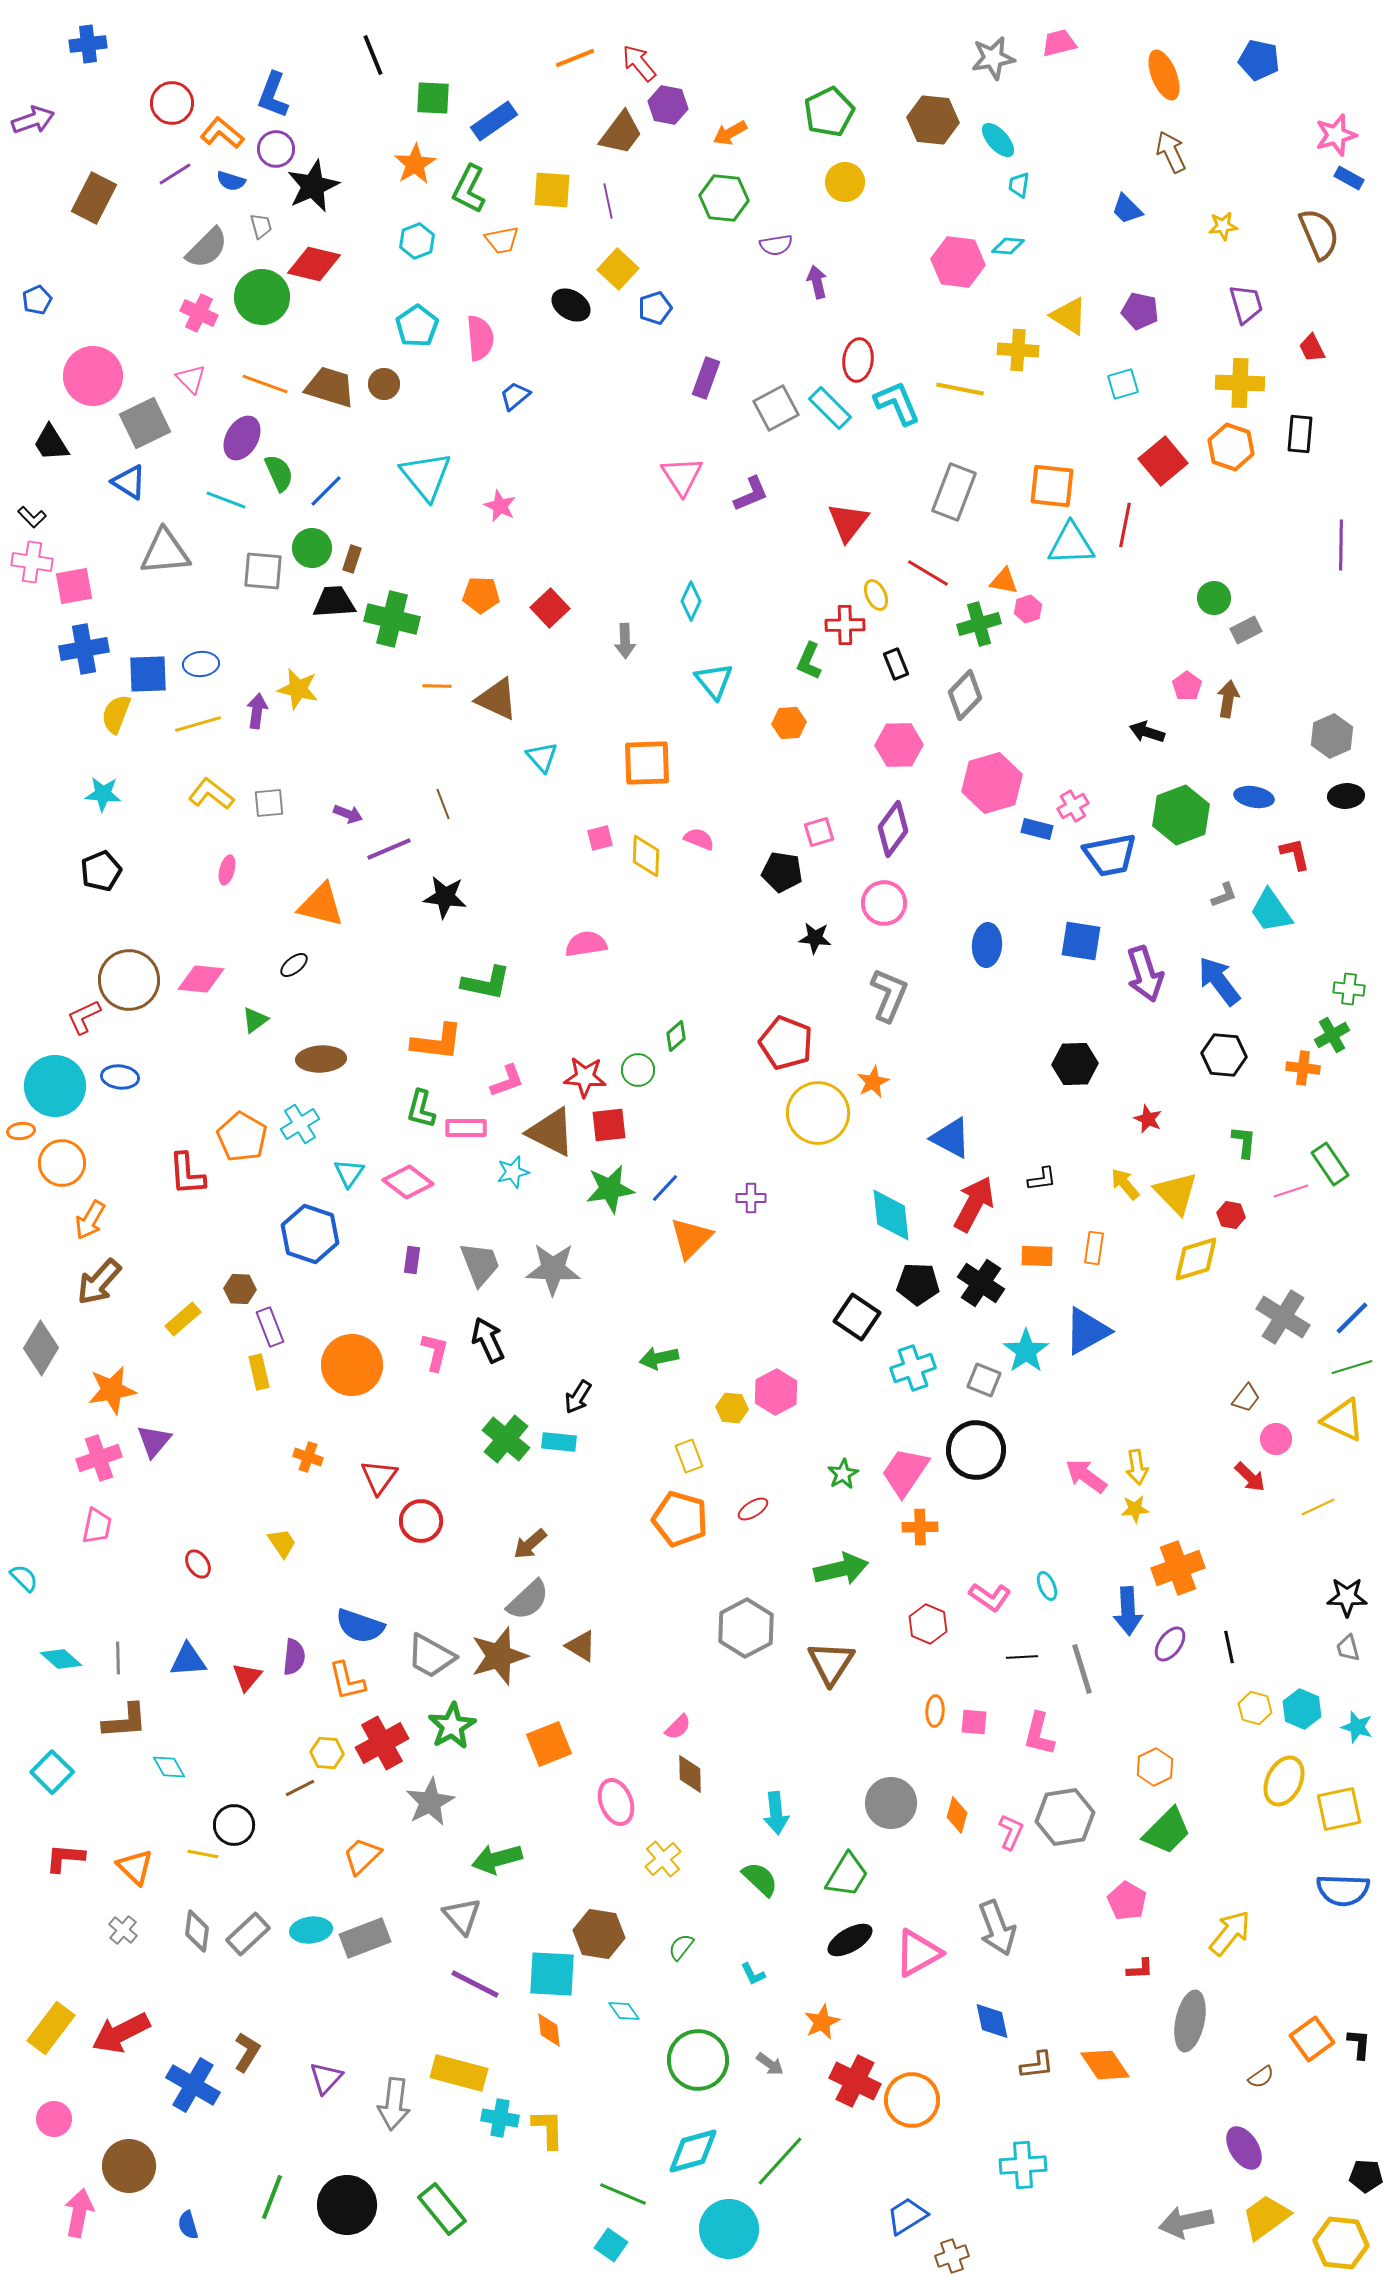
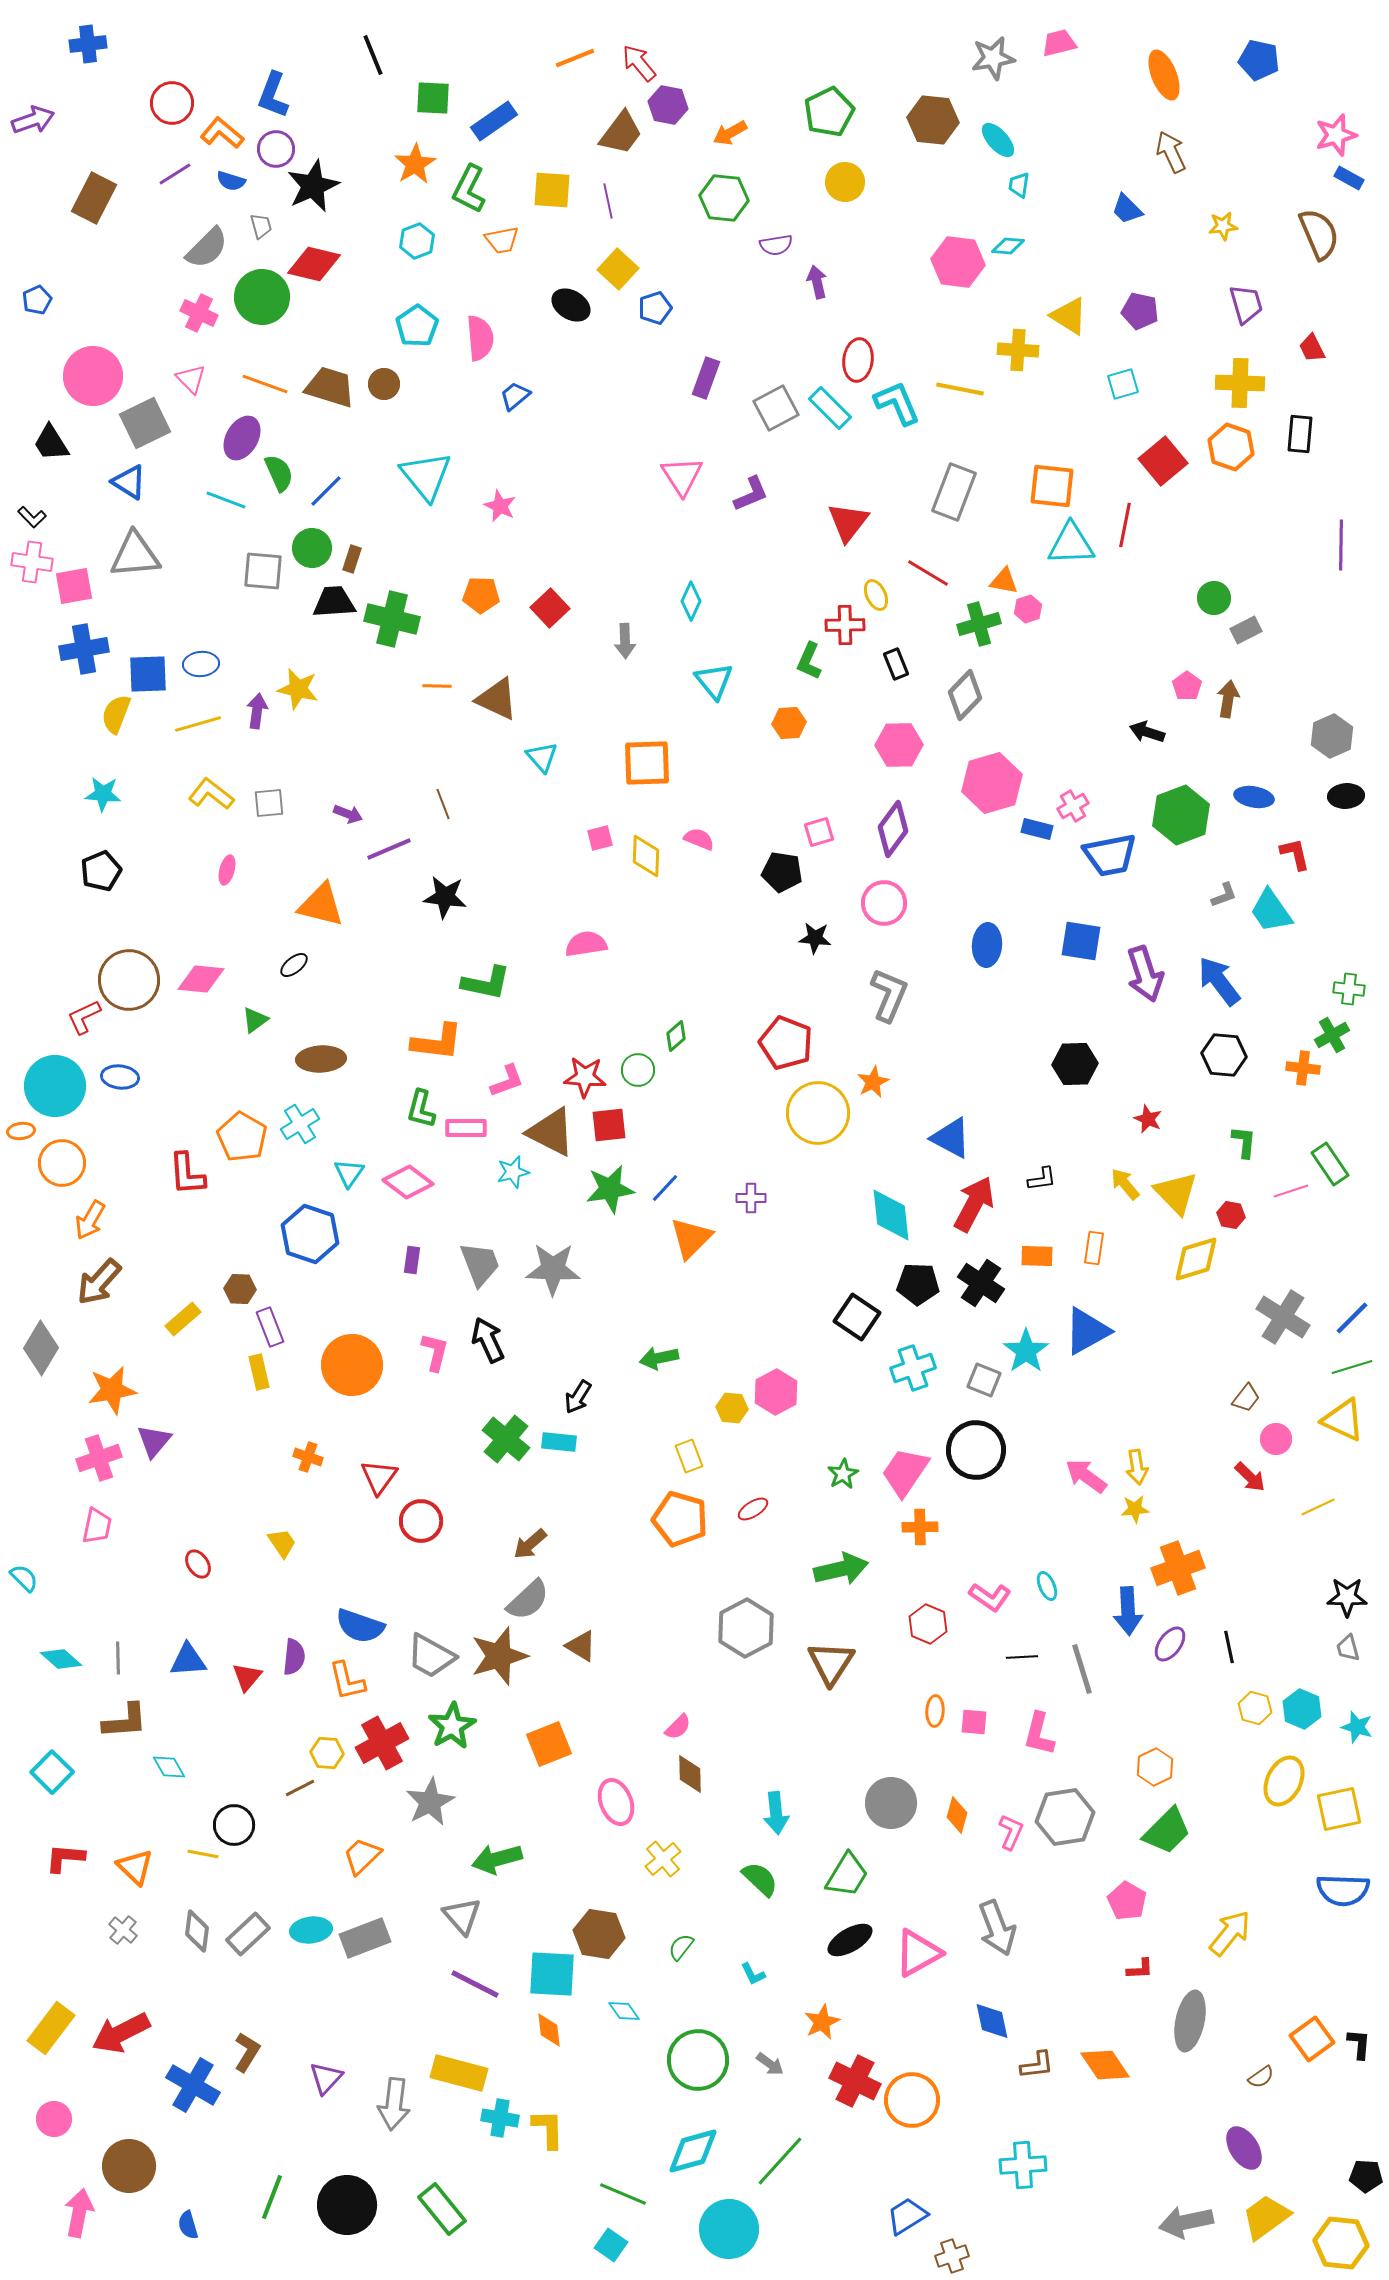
gray triangle at (165, 552): moved 30 px left, 3 px down
